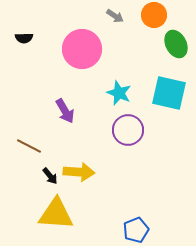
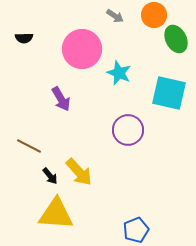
green ellipse: moved 5 px up
cyan star: moved 20 px up
purple arrow: moved 4 px left, 12 px up
yellow arrow: rotated 44 degrees clockwise
